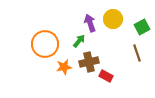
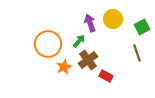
orange circle: moved 3 px right
brown cross: moved 1 px left, 2 px up; rotated 24 degrees counterclockwise
orange star: rotated 14 degrees counterclockwise
